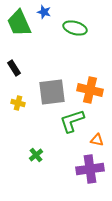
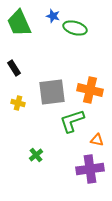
blue star: moved 9 px right, 4 px down
